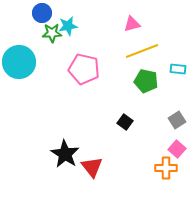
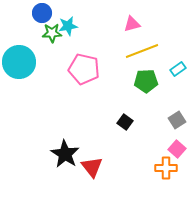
cyan rectangle: rotated 42 degrees counterclockwise
green pentagon: rotated 15 degrees counterclockwise
